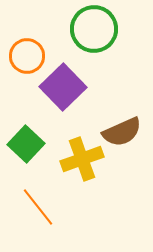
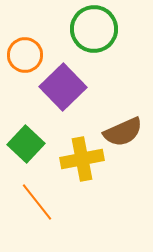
orange circle: moved 2 px left, 1 px up
brown semicircle: moved 1 px right
yellow cross: rotated 9 degrees clockwise
orange line: moved 1 px left, 5 px up
